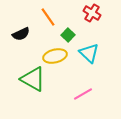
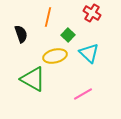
orange line: rotated 48 degrees clockwise
black semicircle: rotated 84 degrees counterclockwise
